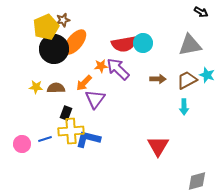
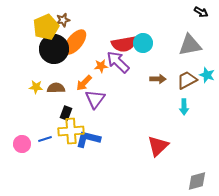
purple arrow: moved 7 px up
red triangle: rotated 15 degrees clockwise
